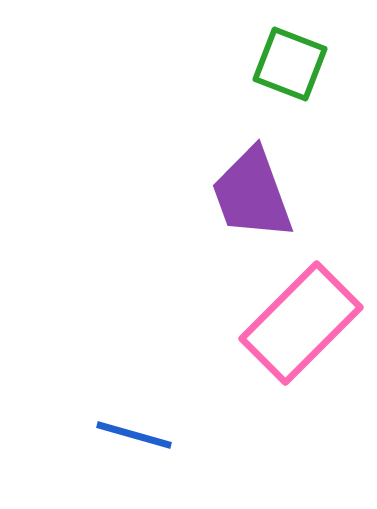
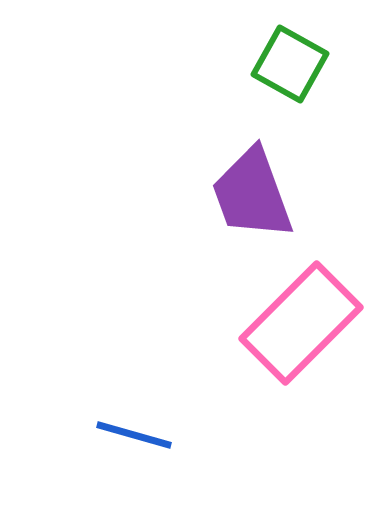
green square: rotated 8 degrees clockwise
